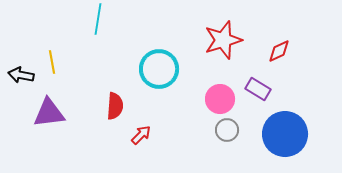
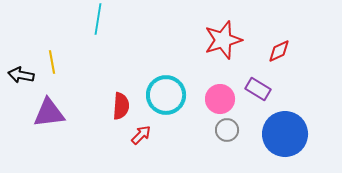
cyan circle: moved 7 px right, 26 px down
red semicircle: moved 6 px right
